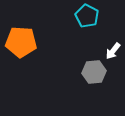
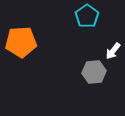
cyan pentagon: rotated 10 degrees clockwise
orange pentagon: rotated 8 degrees counterclockwise
